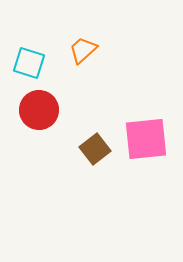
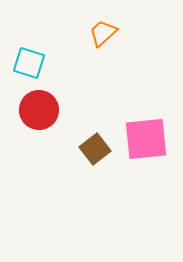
orange trapezoid: moved 20 px right, 17 px up
